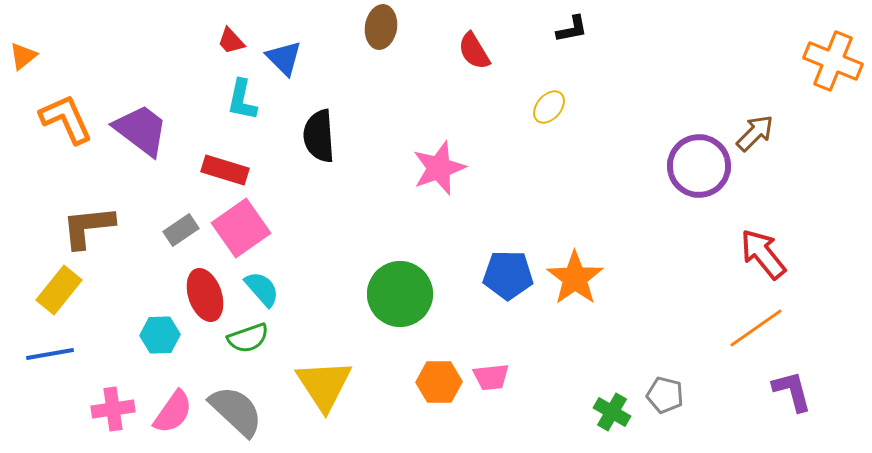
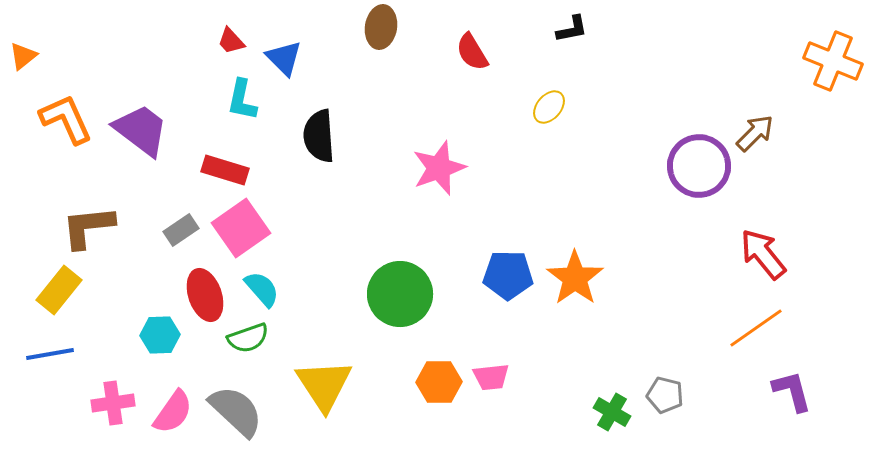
red semicircle: moved 2 px left, 1 px down
pink cross: moved 6 px up
